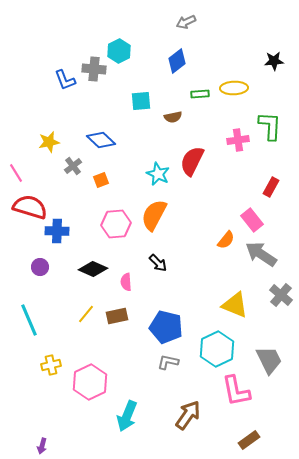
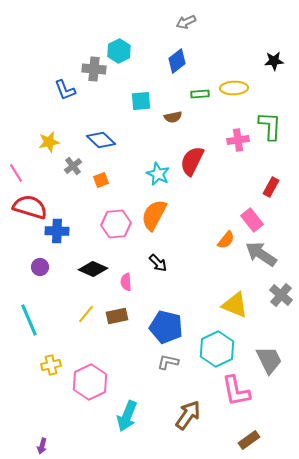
blue L-shape at (65, 80): moved 10 px down
